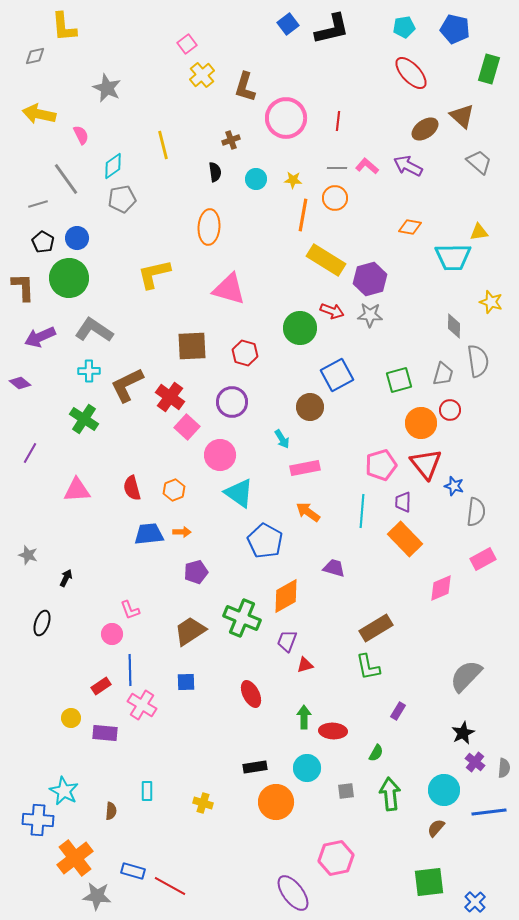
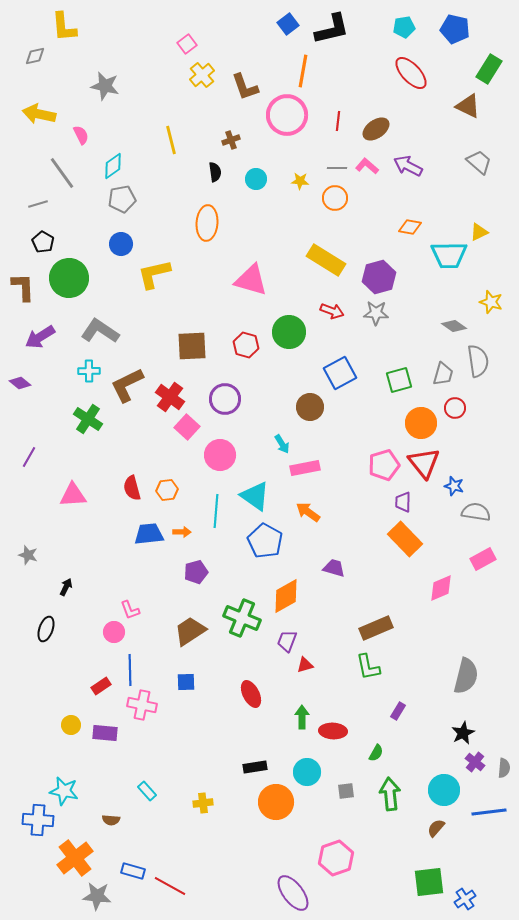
green rectangle at (489, 69): rotated 16 degrees clockwise
brown L-shape at (245, 87): rotated 36 degrees counterclockwise
gray star at (107, 88): moved 2 px left, 2 px up; rotated 12 degrees counterclockwise
brown triangle at (462, 116): moved 6 px right, 10 px up; rotated 16 degrees counterclockwise
pink circle at (286, 118): moved 1 px right, 3 px up
brown ellipse at (425, 129): moved 49 px left
yellow line at (163, 145): moved 8 px right, 5 px up
gray line at (66, 179): moved 4 px left, 6 px up
yellow star at (293, 180): moved 7 px right, 1 px down
orange line at (303, 215): moved 144 px up
orange ellipse at (209, 227): moved 2 px left, 4 px up
yellow triangle at (479, 232): rotated 18 degrees counterclockwise
blue circle at (77, 238): moved 44 px right, 6 px down
cyan trapezoid at (453, 257): moved 4 px left, 2 px up
purple hexagon at (370, 279): moved 9 px right, 2 px up
pink triangle at (229, 289): moved 22 px right, 9 px up
gray star at (370, 315): moved 6 px right, 2 px up
gray diamond at (454, 326): rotated 55 degrees counterclockwise
green circle at (300, 328): moved 11 px left, 4 px down
gray L-shape at (94, 330): moved 6 px right, 1 px down
purple arrow at (40, 337): rotated 8 degrees counterclockwise
red hexagon at (245, 353): moved 1 px right, 8 px up
blue square at (337, 375): moved 3 px right, 2 px up
purple circle at (232, 402): moved 7 px left, 3 px up
red circle at (450, 410): moved 5 px right, 2 px up
green cross at (84, 419): moved 4 px right
cyan arrow at (282, 439): moved 5 px down
purple line at (30, 453): moved 1 px left, 4 px down
red triangle at (426, 464): moved 2 px left, 1 px up
pink pentagon at (381, 465): moved 3 px right
pink triangle at (77, 490): moved 4 px left, 5 px down
orange hexagon at (174, 490): moved 7 px left; rotated 15 degrees clockwise
cyan triangle at (239, 493): moved 16 px right, 3 px down
cyan line at (362, 511): moved 146 px left
gray semicircle at (476, 512): rotated 88 degrees counterclockwise
black arrow at (66, 578): moved 9 px down
black ellipse at (42, 623): moved 4 px right, 6 px down
brown rectangle at (376, 628): rotated 8 degrees clockwise
pink circle at (112, 634): moved 2 px right, 2 px up
gray semicircle at (466, 676): rotated 150 degrees clockwise
pink cross at (142, 705): rotated 20 degrees counterclockwise
green arrow at (304, 717): moved 2 px left
yellow circle at (71, 718): moved 7 px down
cyan circle at (307, 768): moved 4 px down
cyan star at (64, 791): rotated 16 degrees counterclockwise
cyan rectangle at (147, 791): rotated 42 degrees counterclockwise
yellow cross at (203, 803): rotated 24 degrees counterclockwise
brown semicircle at (111, 811): moved 9 px down; rotated 90 degrees clockwise
pink hexagon at (336, 858): rotated 8 degrees counterclockwise
blue cross at (475, 902): moved 10 px left, 3 px up; rotated 10 degrees clockwise
